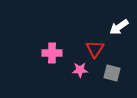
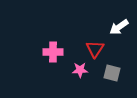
pink cross: moved 1 px right, 1 px up
